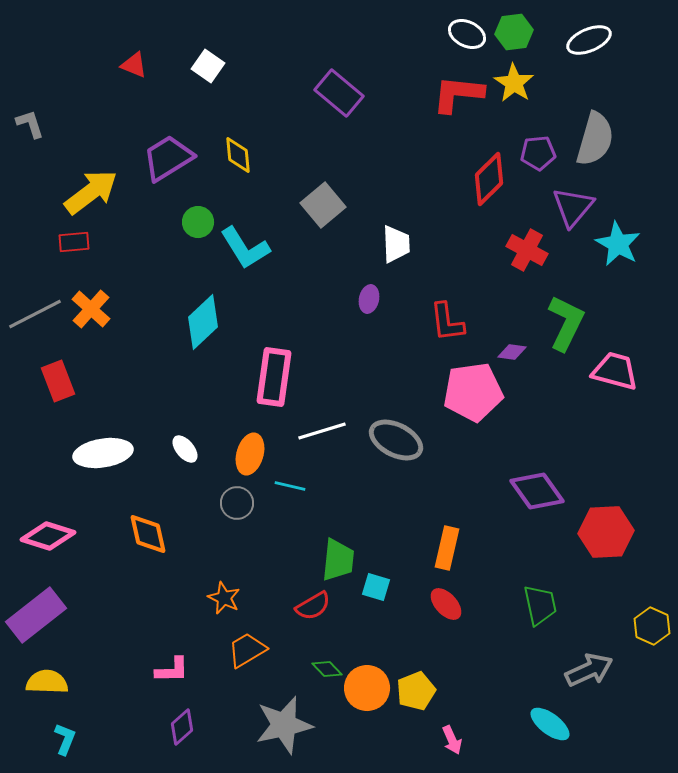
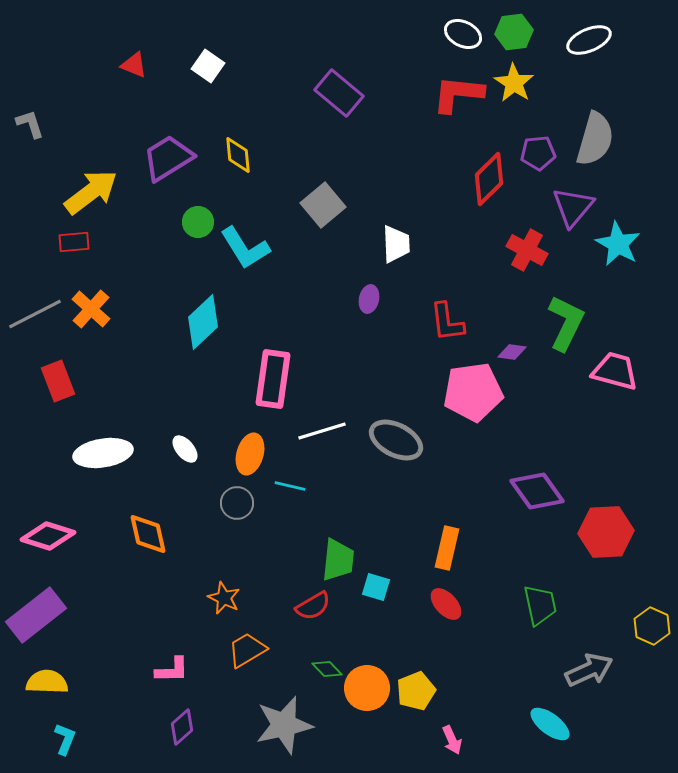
white ellipse at (467, 34): moved 4 px left
pink rectangle at (274, 377): moved 1 px left, 2 px down
